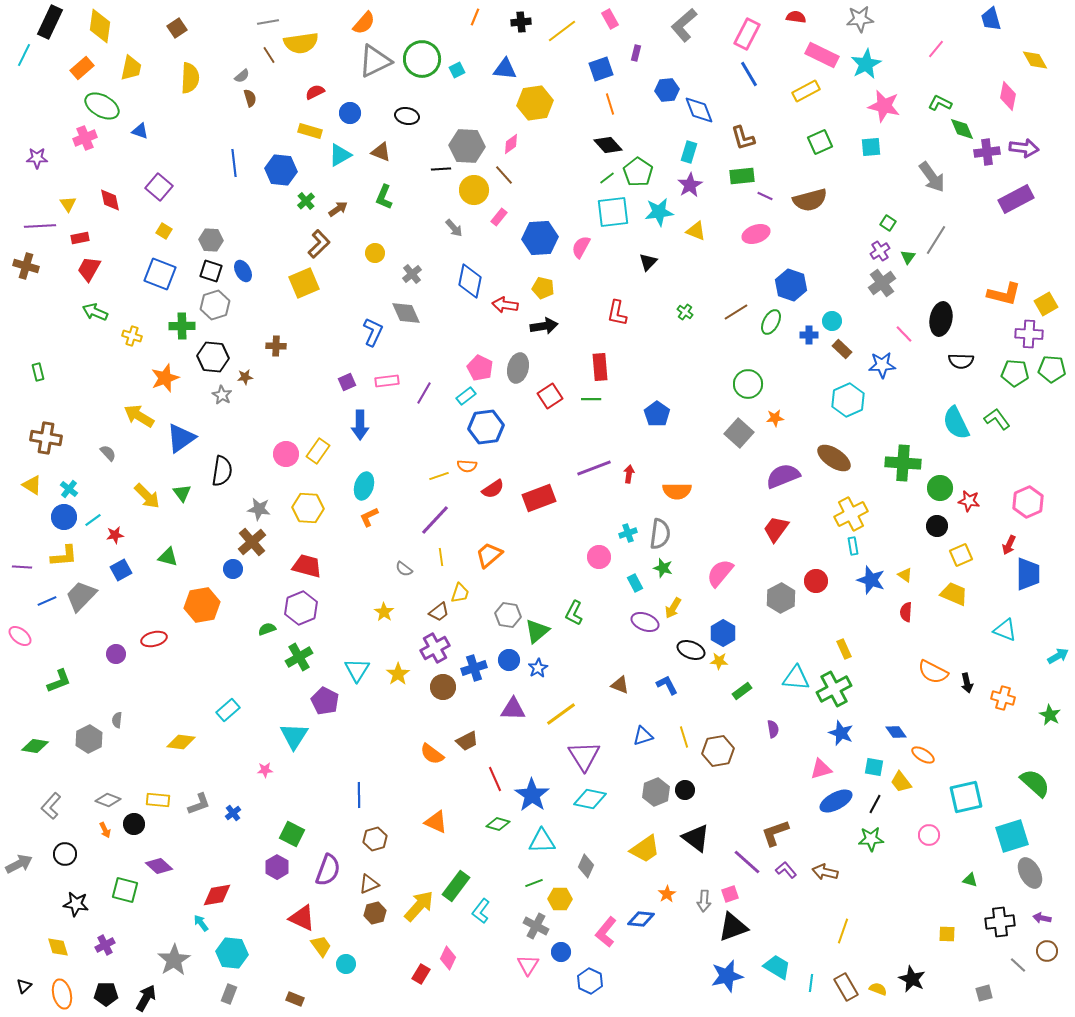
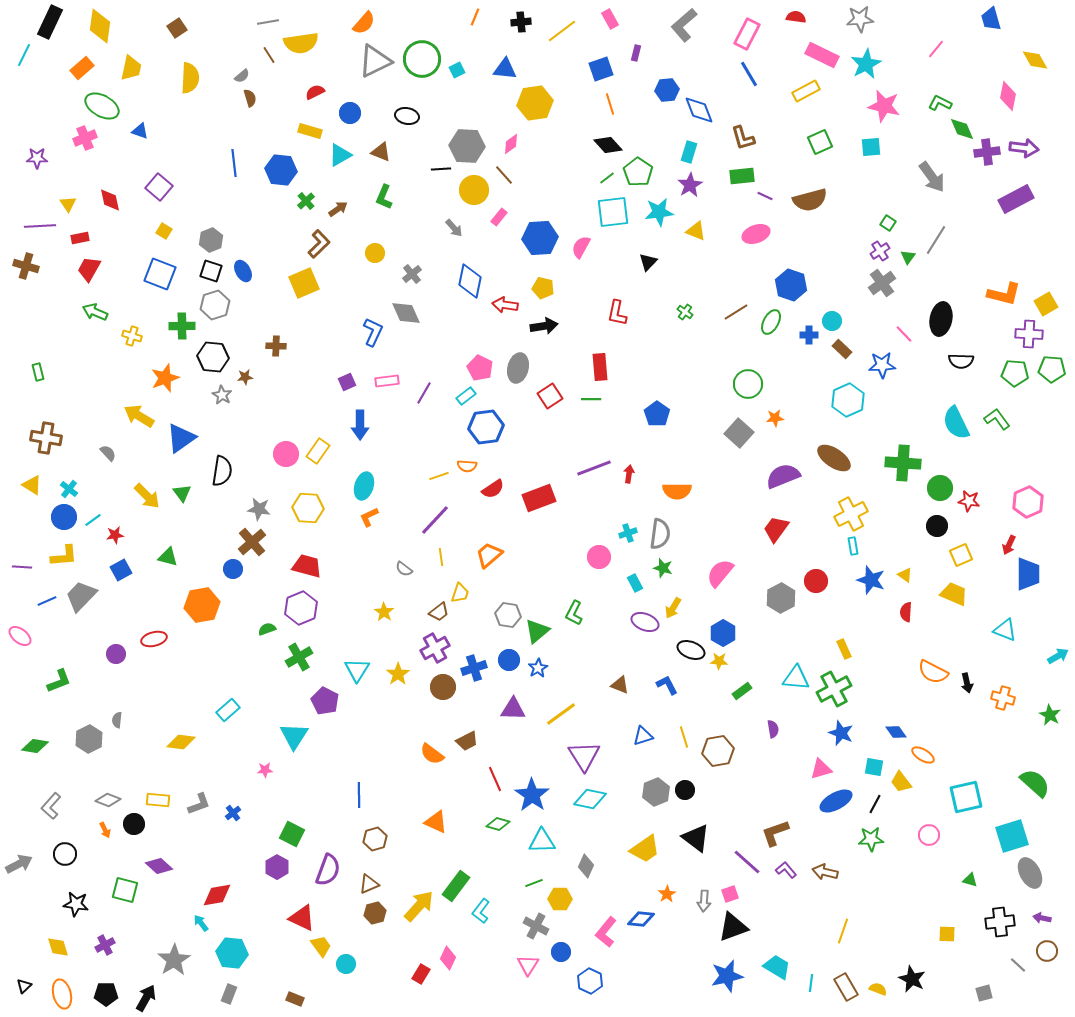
gray hexagon at (211, 240): rotated 25 degrees counterclockwise
